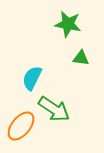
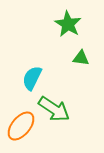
green star: rotated 20 degrees clockwise
